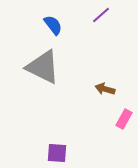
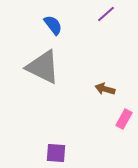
purple line: moved 5 px right, 1 px up
purple square: moved 1 px left
